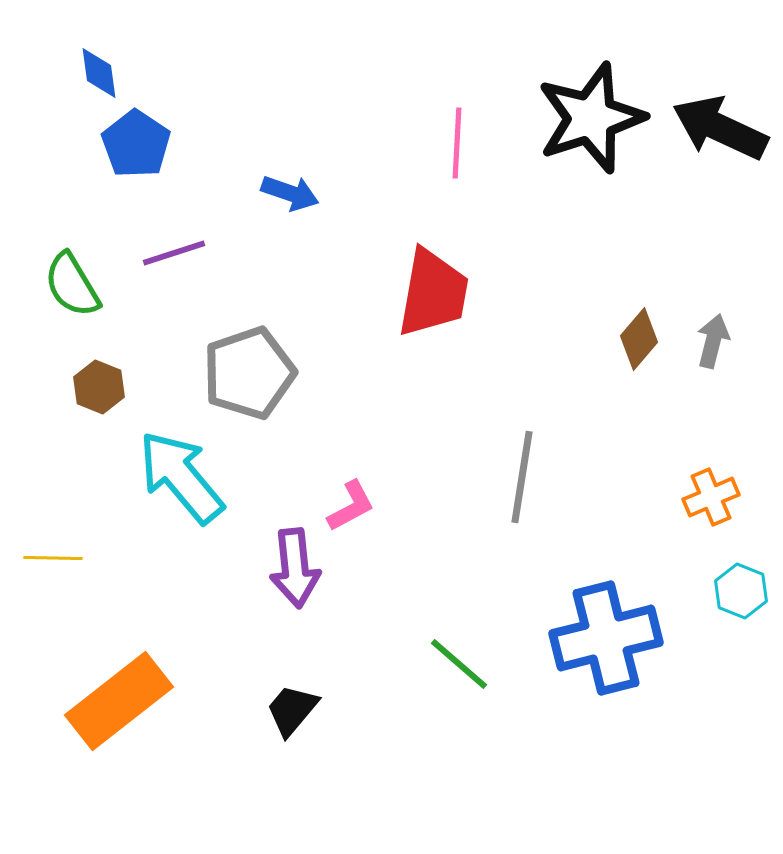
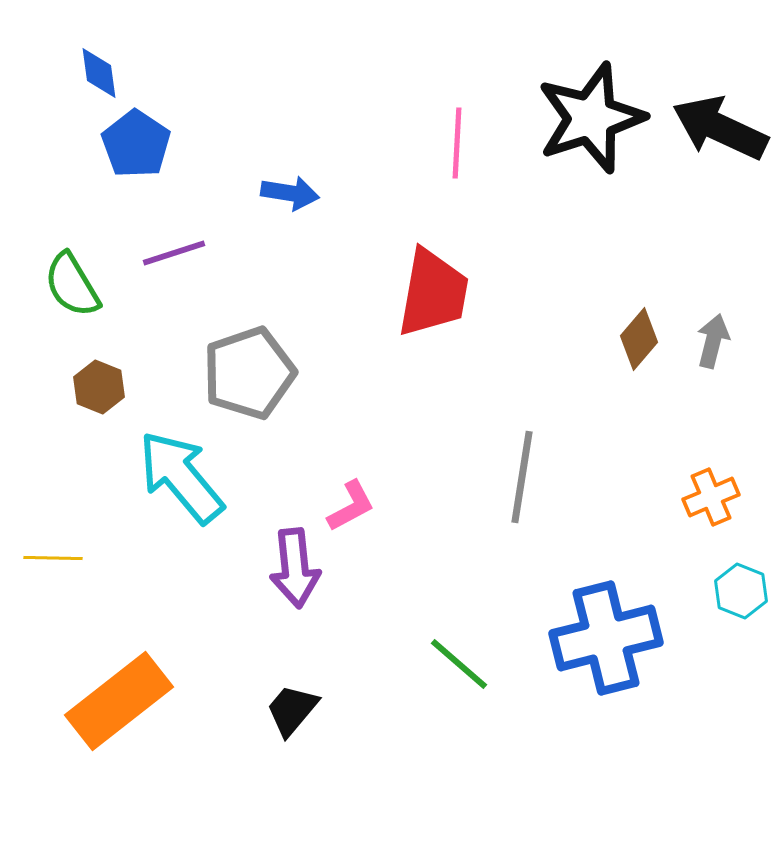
blue arrow: rotated 10 degrees counterclockwise
